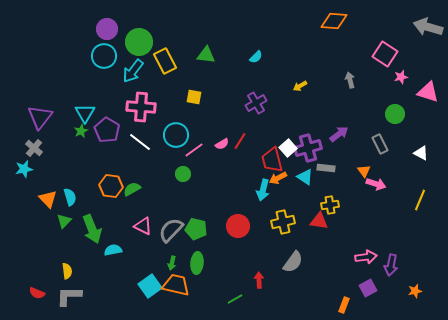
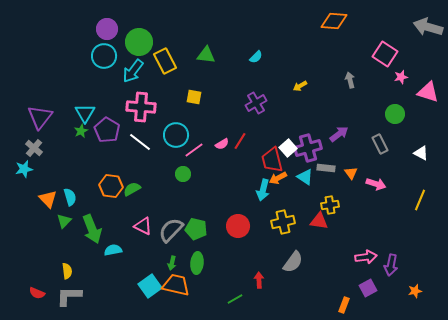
orange triangle at (364, 171): moved 13 px left, 2 px down
